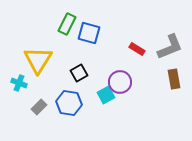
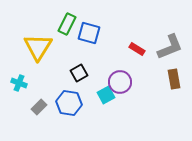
yellow triangle: moved 13 px up
